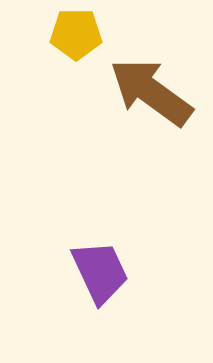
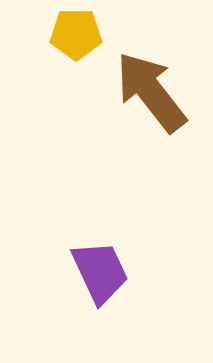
brown arrow: rotated 16 degrees clockwise
